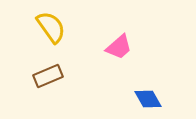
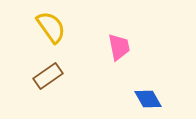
pink trapezoid: rotated 60 degrees counterclockwise
brown rectangle: rotated 12 degrees counterclockwise
